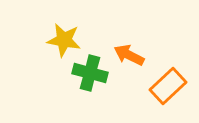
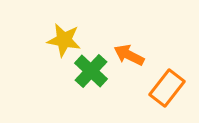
green cross: moved 1 px right, 2 px up; rotated 28 degrees clockwise
orange rectangle: moved 1 px left, 2 px down; rotated 9 degrees counterclockwise
